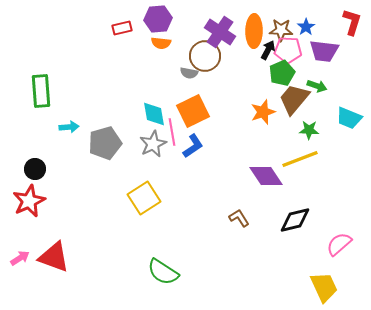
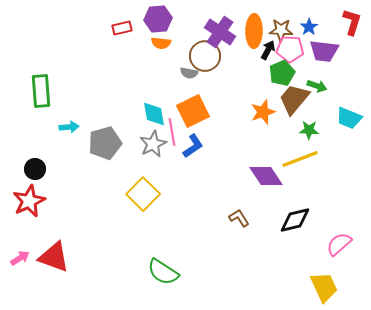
blue star: moved 3 px right
pink pentagon: moved 2 px right, 1 px up
yellow square: moved 1 px left, 4 px up; rotated 12 degrees counterclockwise
